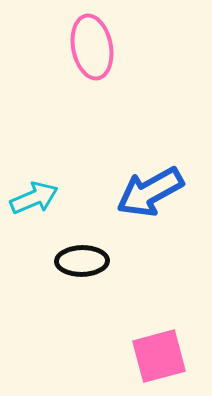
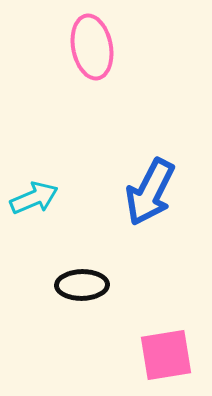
blue arrow: rotated 34 degrees counterclockwise
black ellipse: moved 24 px down
pink square: moved 7 px right, 1 px up; rotated 6 degrees clockwise
